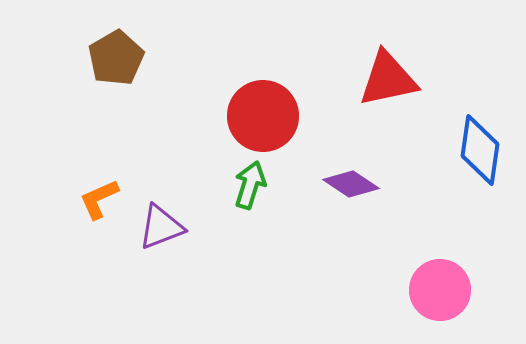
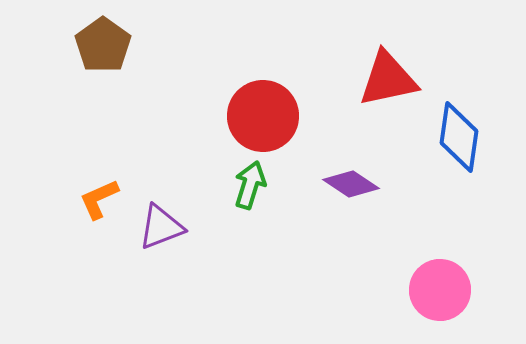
brown pentagon: moved 13 px left, 13 px up; rotated 6 degrees counterclockwise
blue diamond: moved 21 px left, 13 px up
